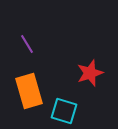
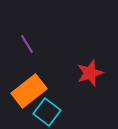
orange rectangle: rotated 68 degrees clockwise
cyan square: moved 17 px left, 1 px down; rotated 20 degrees clockwise
